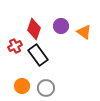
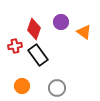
purple circle: moved 4 px up
red cross: rotated 16 degrees clockwise
gray circle: moved 11 px right
